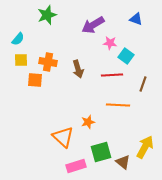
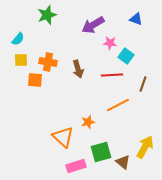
orange line: rotated 30 degrees counterclockwise
